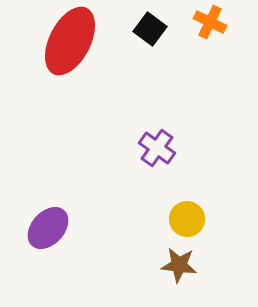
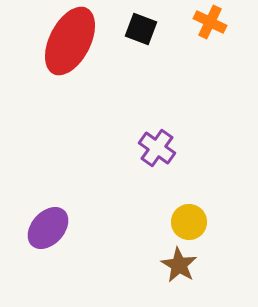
black square: moved 9 px left; rotated 16 degrees counterclockwise
yellow circle: moved 2 px right, 3 px down
brown star: rotated 24 degrees clockwise
